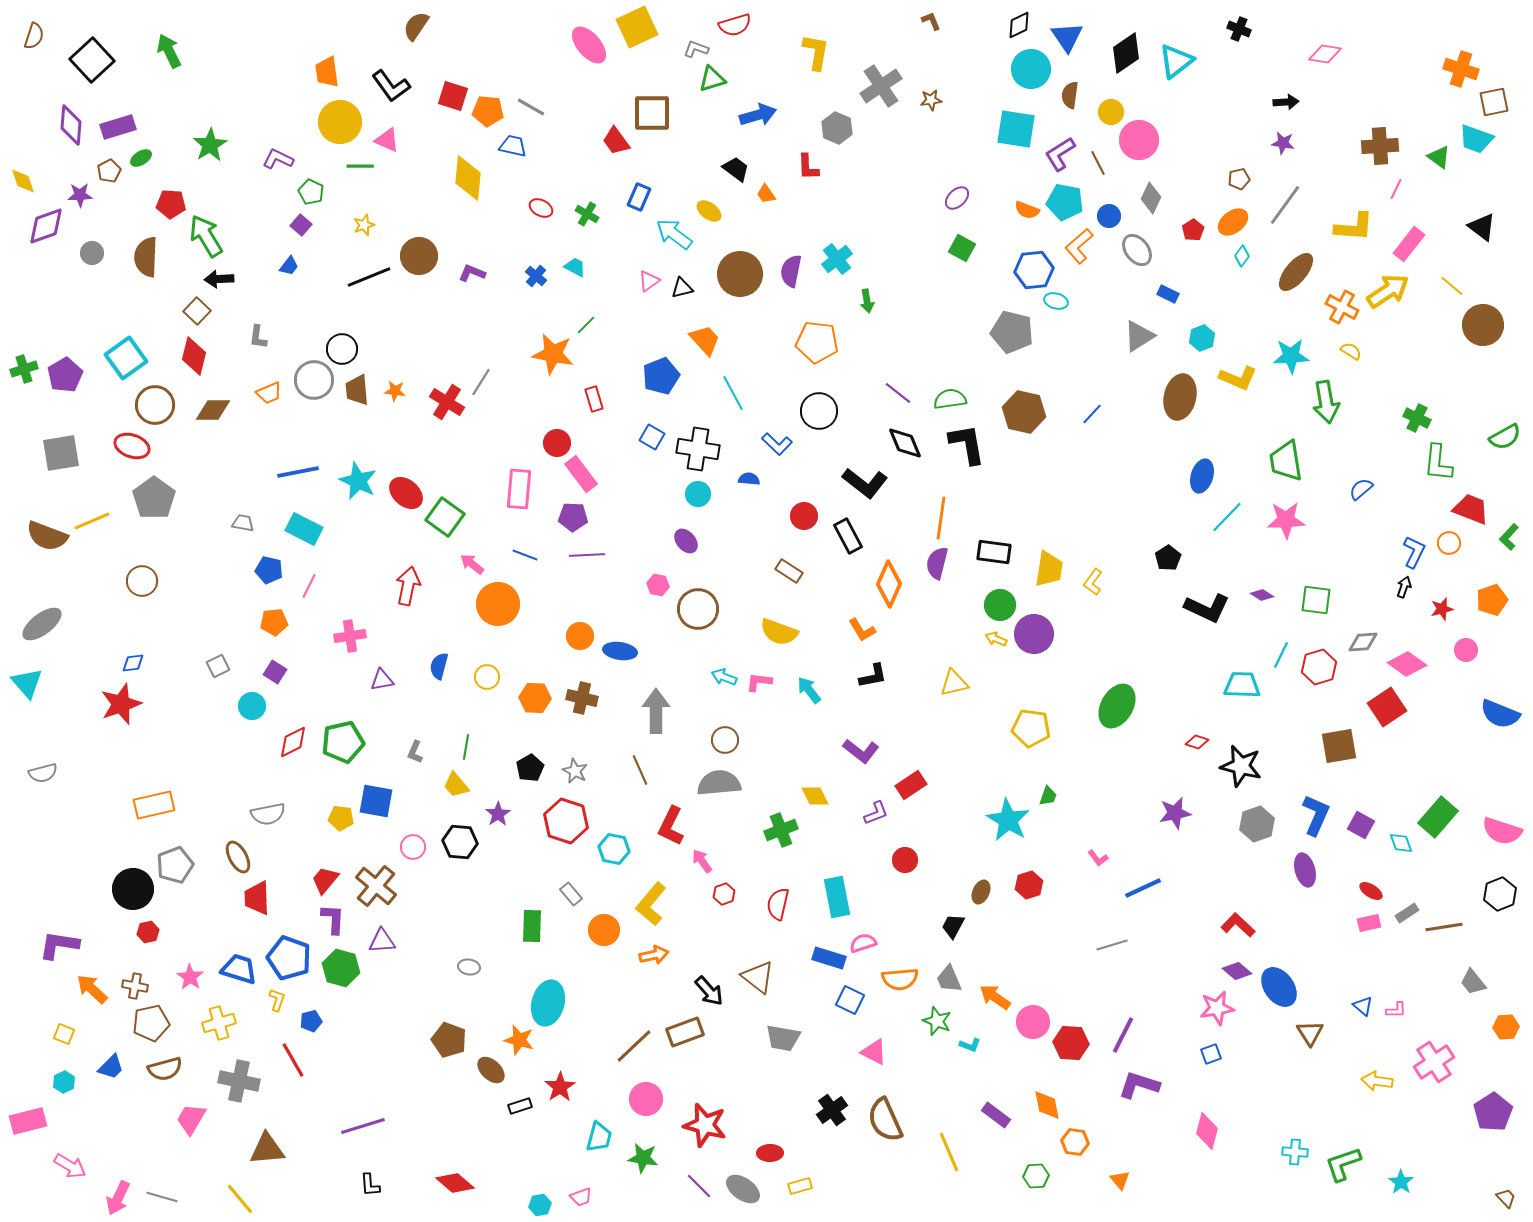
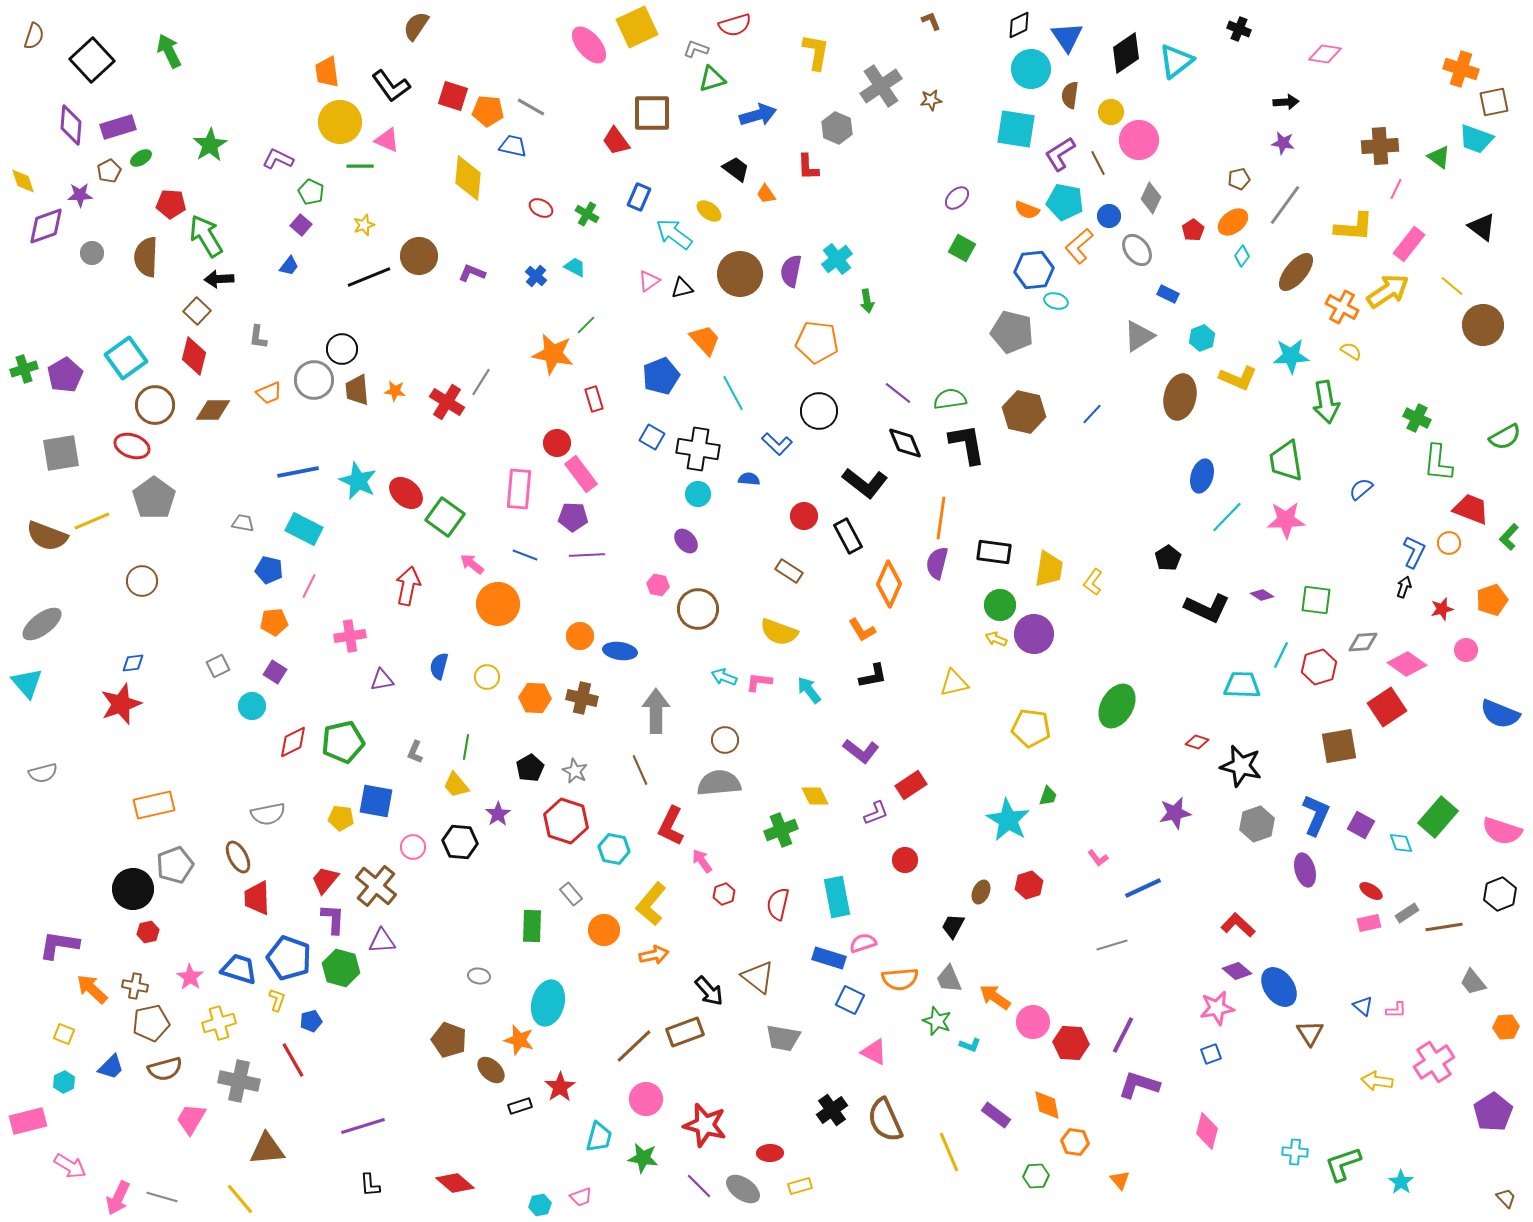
gray ellipse at (469, 967): moved 10 px right, 9 px down
